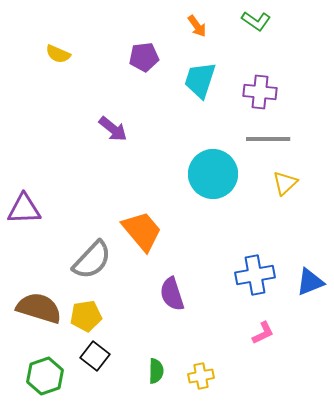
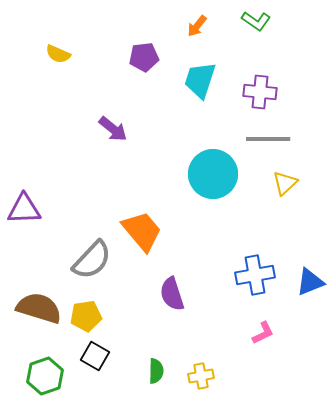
orange arrow: rotated 75 degrees clockwise
black square: rotated 8 degrees counterclockwise
